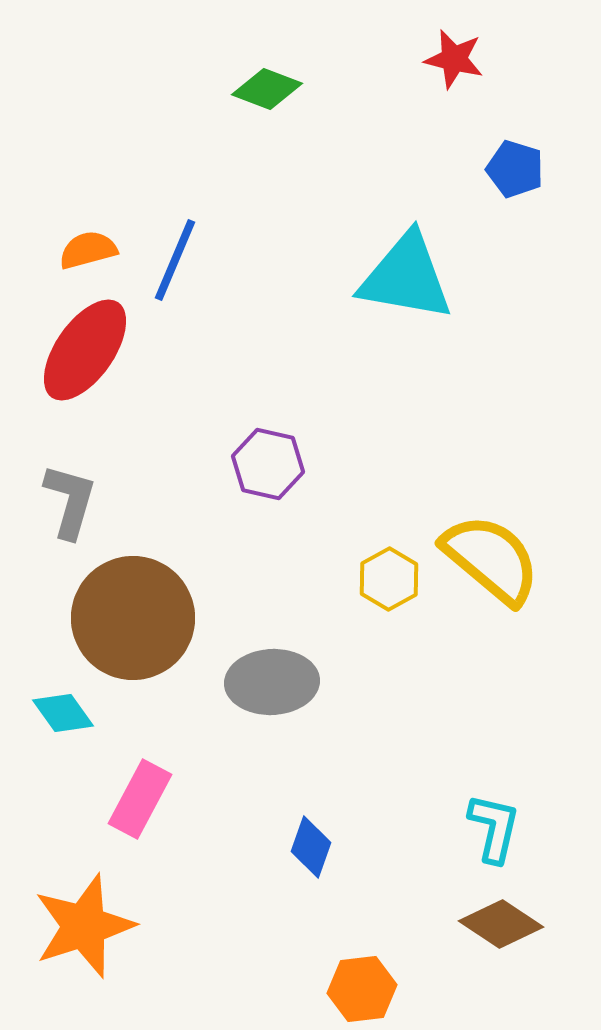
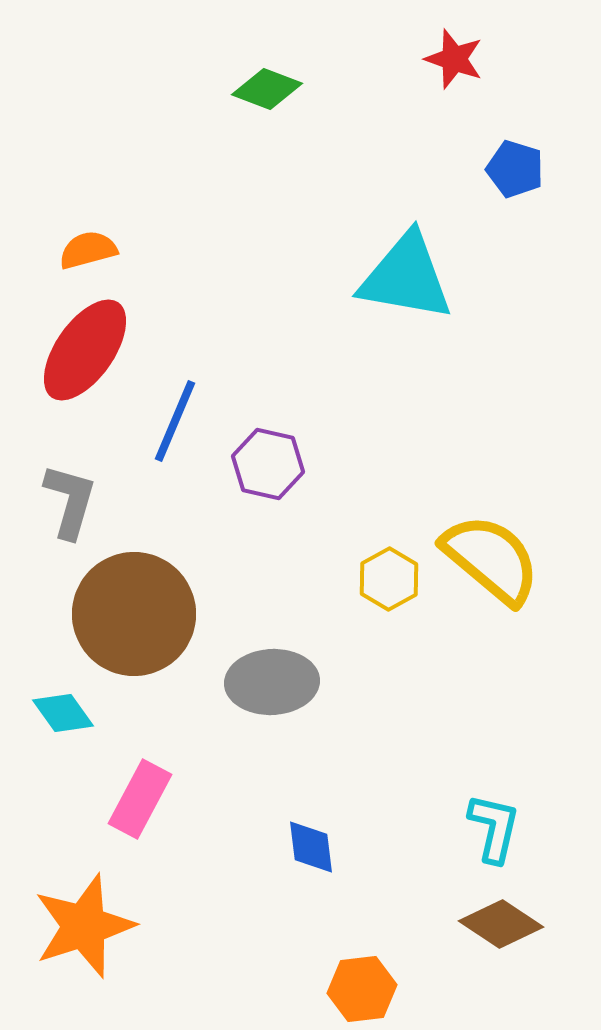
red star: rotated 6 degrees clockwise
blue line: moved 161 px down
brown circle: moved 1 px right, 4 px up
blue diamond: rotated 26 degrees counterclockwise
